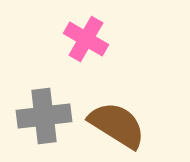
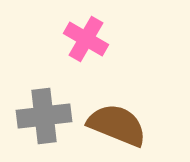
brown semicircle: rotated 10 degrees counterclockwise
